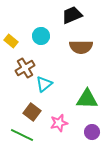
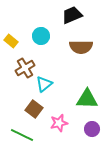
brown square: moved 2 px right, 3 px up
purple circle: moved 3 px up
